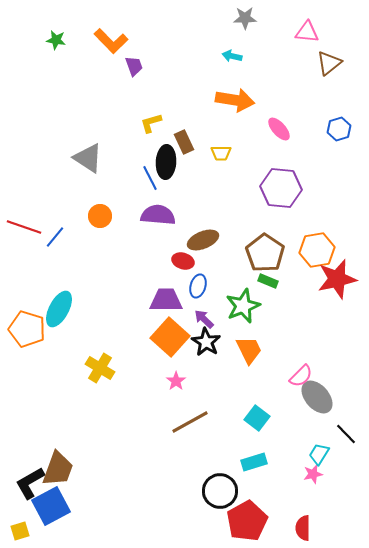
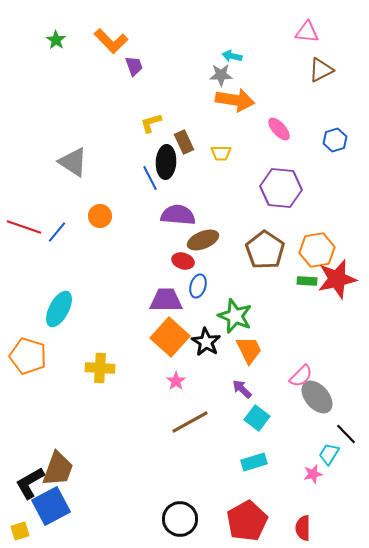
gray star at (245, 18): moved 24 px left, 57 px down
green star at (56, 40): rotated 24 degrees clockwise
brown triangle at (329, 63): moved 8 px left, 7 px down; rotated 12 degrees clockwise
blue hexagon at (339, 129): moved 4 px left, 11 px down
gray triangle at (88, 158): moved 15 px left, 4 px down
purple semicircle at (158, 215): moved 20 px right
blue line at (55, 237): moved 2 px right, 5 px up
brown pentagon at (265, 253): moved 3 px up
green rectangle at (268, 281): moved 39 px right; rotated 18 degrees counterclockwise
green star at (243, 306): moved 8 px left, 10 px down; rotated 28 degrees counterclockwise
purple arrow at (204, 319): moved 38 px right, 70 px down
orange pentagon at (27, 329): moved 1 px right, 27 px down
yellow cross at (100, 368): rotated 28 degrees counterclockwise
cyan trapezoid at (319, 454): moved 10 px right
black circle at (220, 491): moved 40 px left, 28 px down
